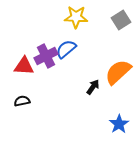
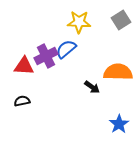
yellow star: moved 3 px right, 5 px down
orange semicircle: rotated 44 degrees clockwise
black arrow: moved 1 px left; rotated 91 degrees clockwise
